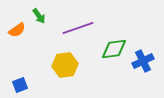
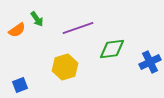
green arrow: moved 2 px left, 3 px down
green diamond: moved 2 px left
blue cross: moved 7 px right, 1 px down
yellow hexagon: moved 2 px down; rotated 10 degrees counterclockwise
